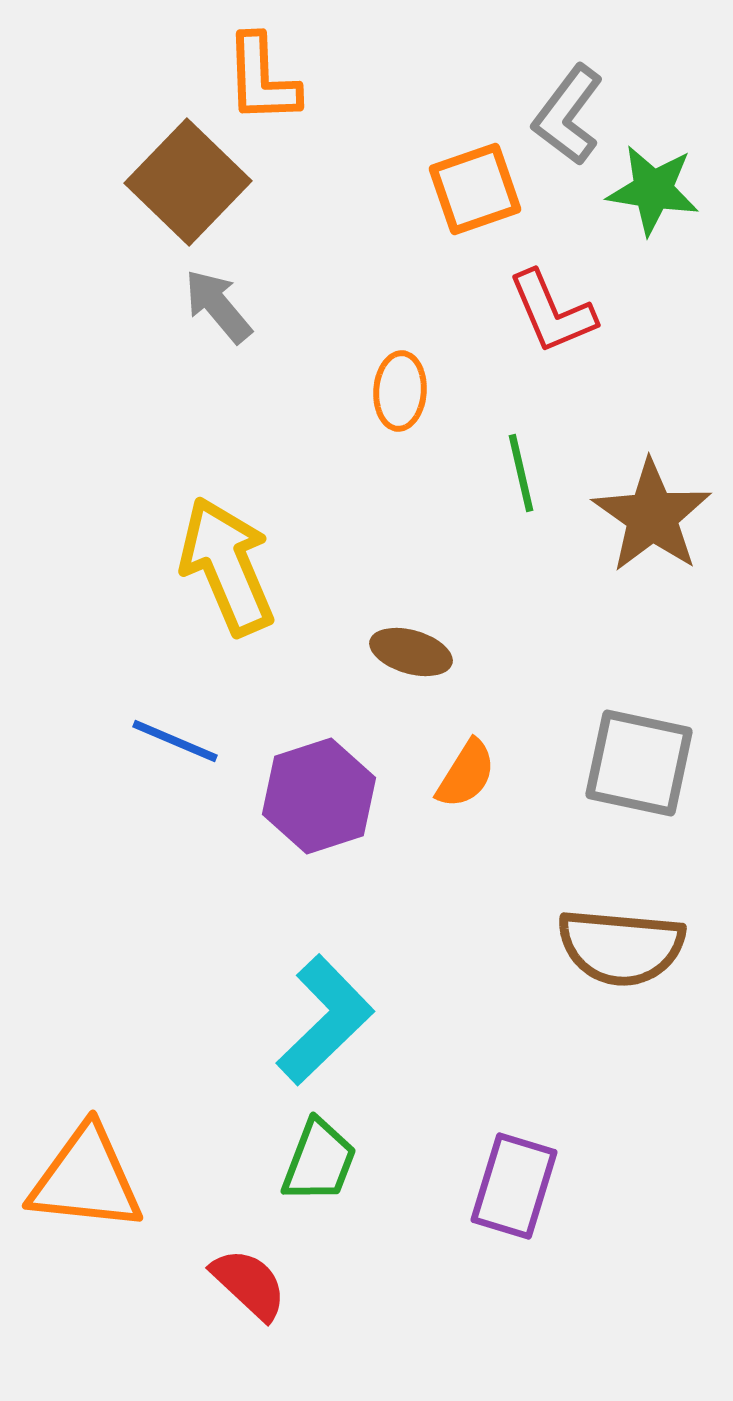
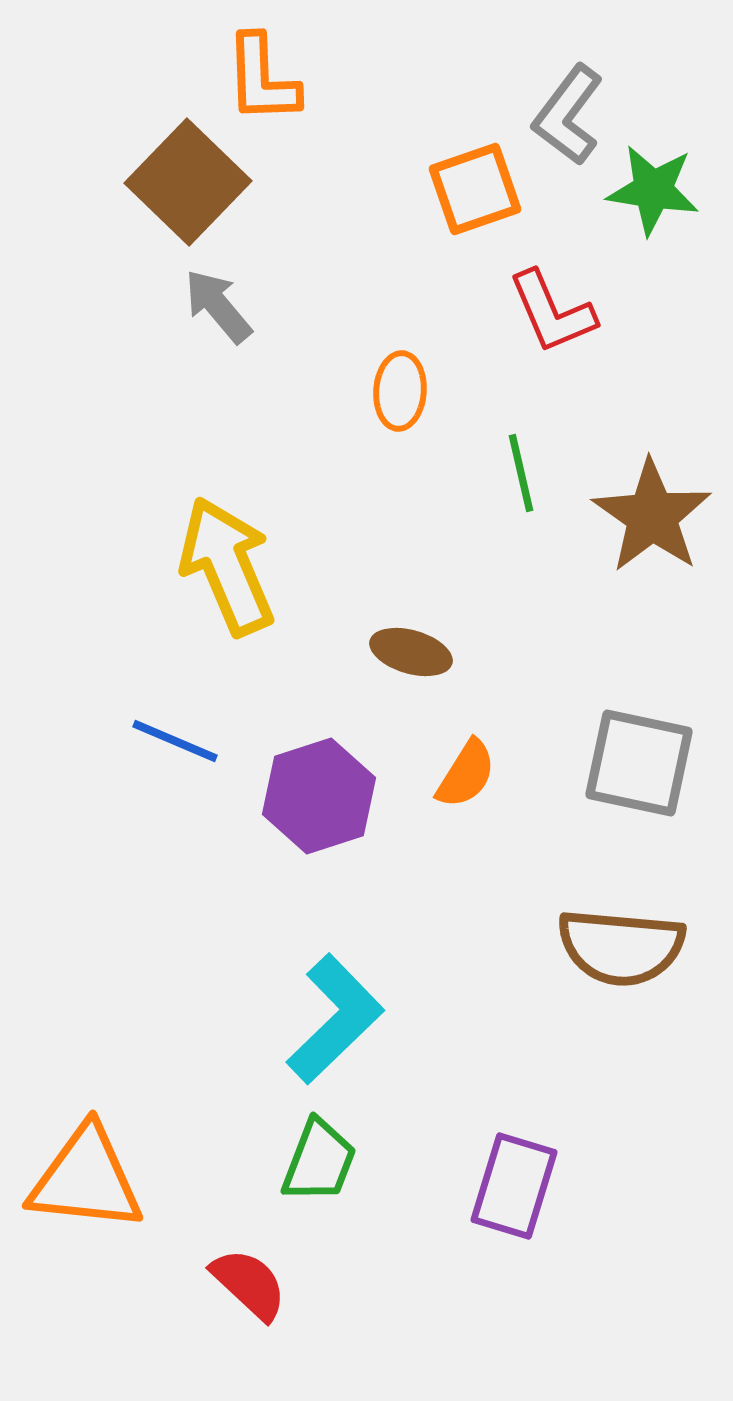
cyan L-shape: moved 10 px right, 1 px up
